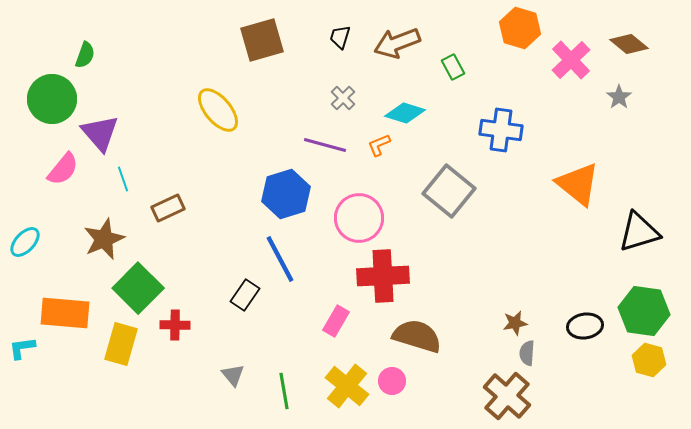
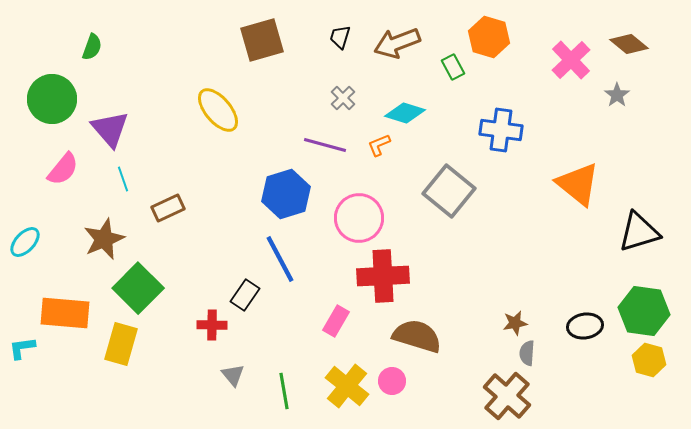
orange hexagon at (520, 28): moved 31 px left, 9 px down
green semicircle at (85, 55): moved 7 px right, 8 px up
gray star at (619, 97): moved 2 px left, 2 px up
purple triangle at (100, 133): moved 10 px right, 4 px up
red cross at (175, 325): moved 37 px right
